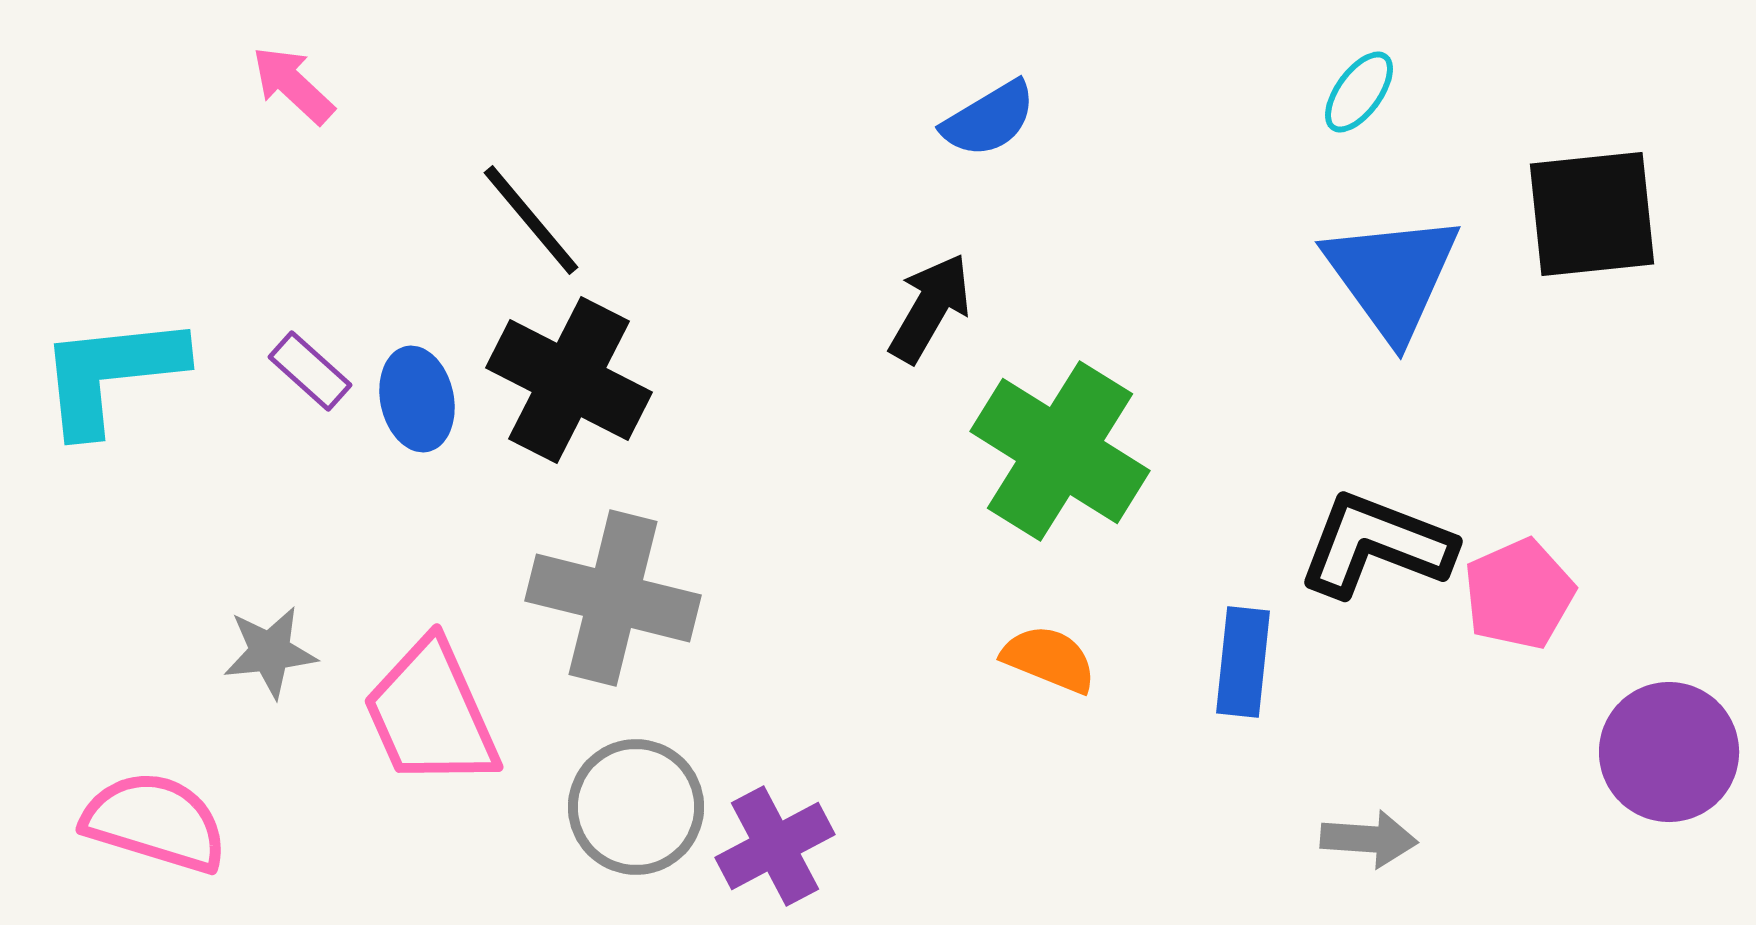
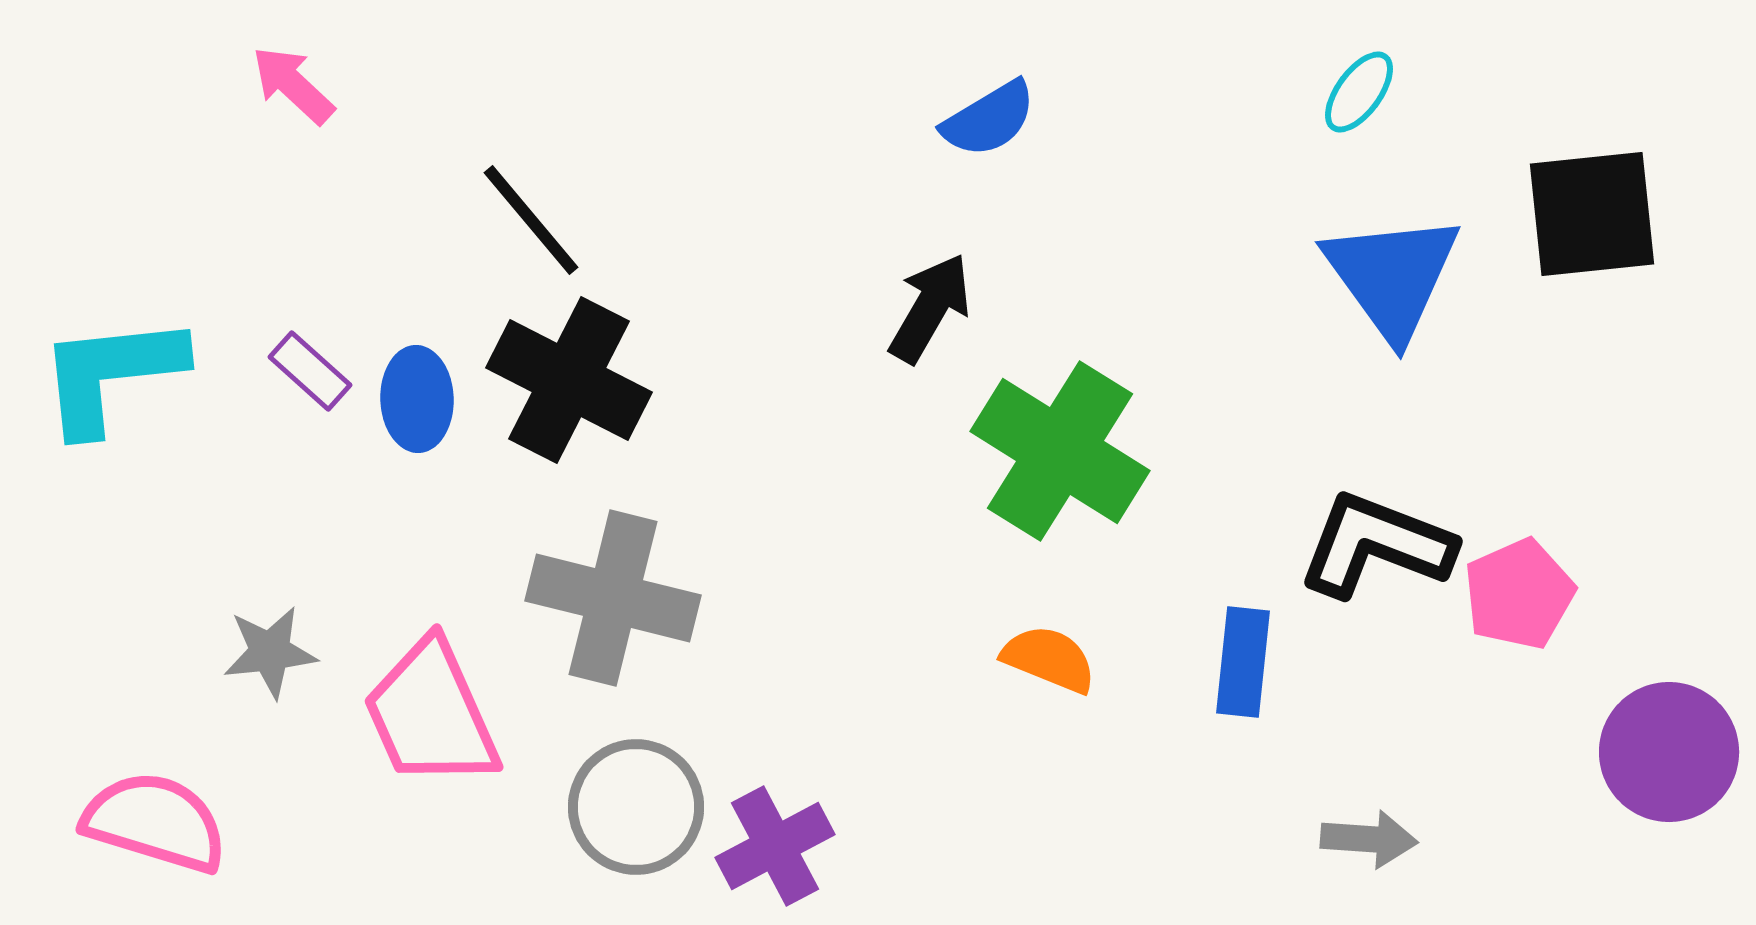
blue ellipse: rotated 10 degrees clockwise
